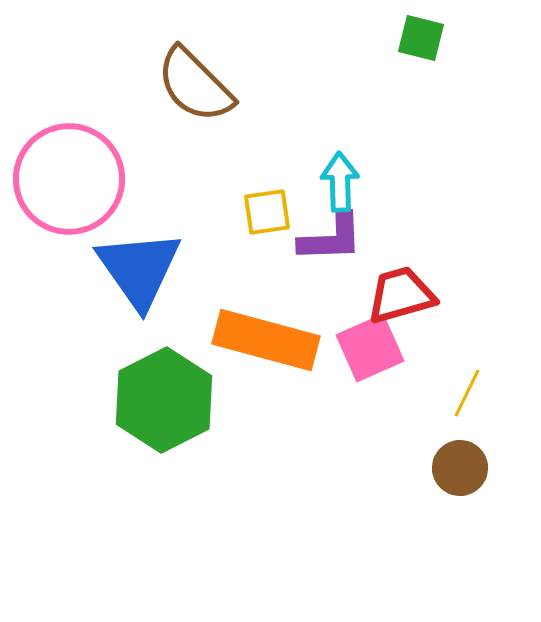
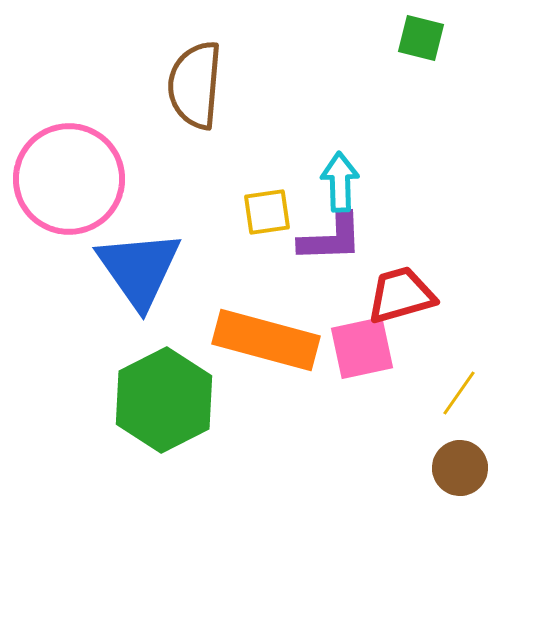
brown semicircle: rotated 50 degrees clockwise
pink square: moved 8 px left; rotated 12 degrees clockwise
yellow line: moved 8 px left; rotated 9 degrees clockwise
